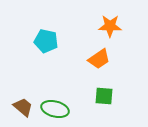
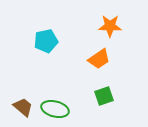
cyan pentagon: rotated 25 degrees counterclockwise
green square: rotated 24 degrees counterclockwise
